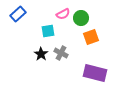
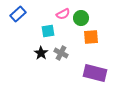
orange square: rotated 14 degrees clockwise
black star: moved 1 px up
